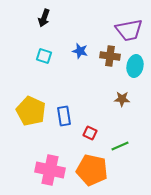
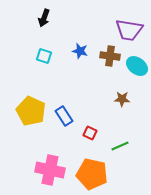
purple trapezoid: rotated 20 degrees clockwise
cyan ellipse: moved 2 px right; rotated 65 degrees counterclockwise
blue rectangle: rotated 24 degrees counterclockwise
orange pentagon: moved 4 px down
